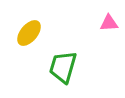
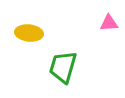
yellow ellipse: rotated 56 degrees clockwise
